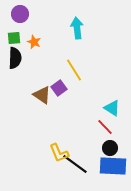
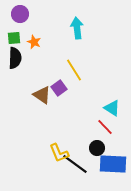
black circle: moved 13 px left
blue rectangle: moved 2 px up
